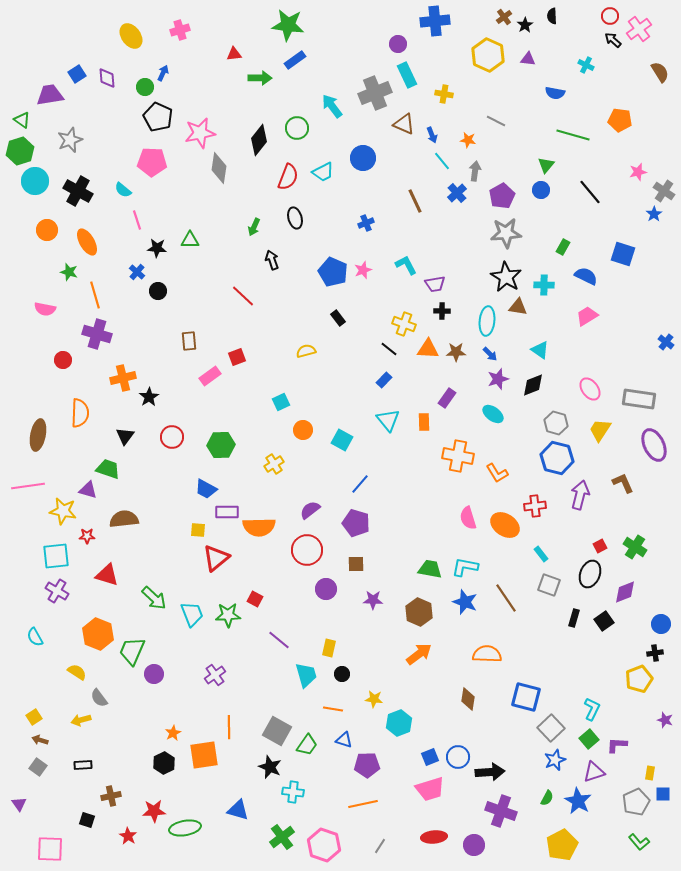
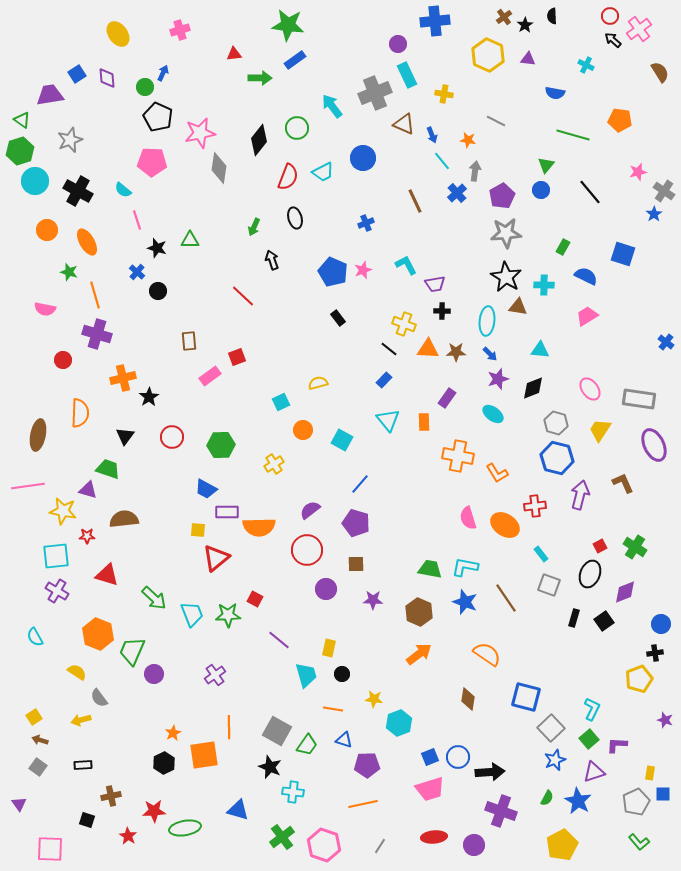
yellow ellipse at (131, 36): moved 13 px left, 2 px up
black star at (157, 248): rotated 12 degrees clockwise
cyan triangle at (540, 350): rotated 30 degrees counterclockwise
yellow semicircle at (306, 351): moved 12 px right, 32 px down
black diamond at (533, 385): moved 3 px down
orange semicircle at (487, 654): rotated 32 degrees clockwise
